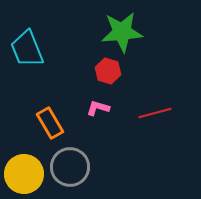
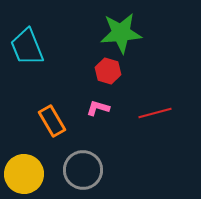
green star: moved 1 px left, 1 px down
cyan trapezoid: moved 2 px up
orange rectangle: moved 2 px right, 2 px up
gray circle: moved 13 px right, 3 px down
